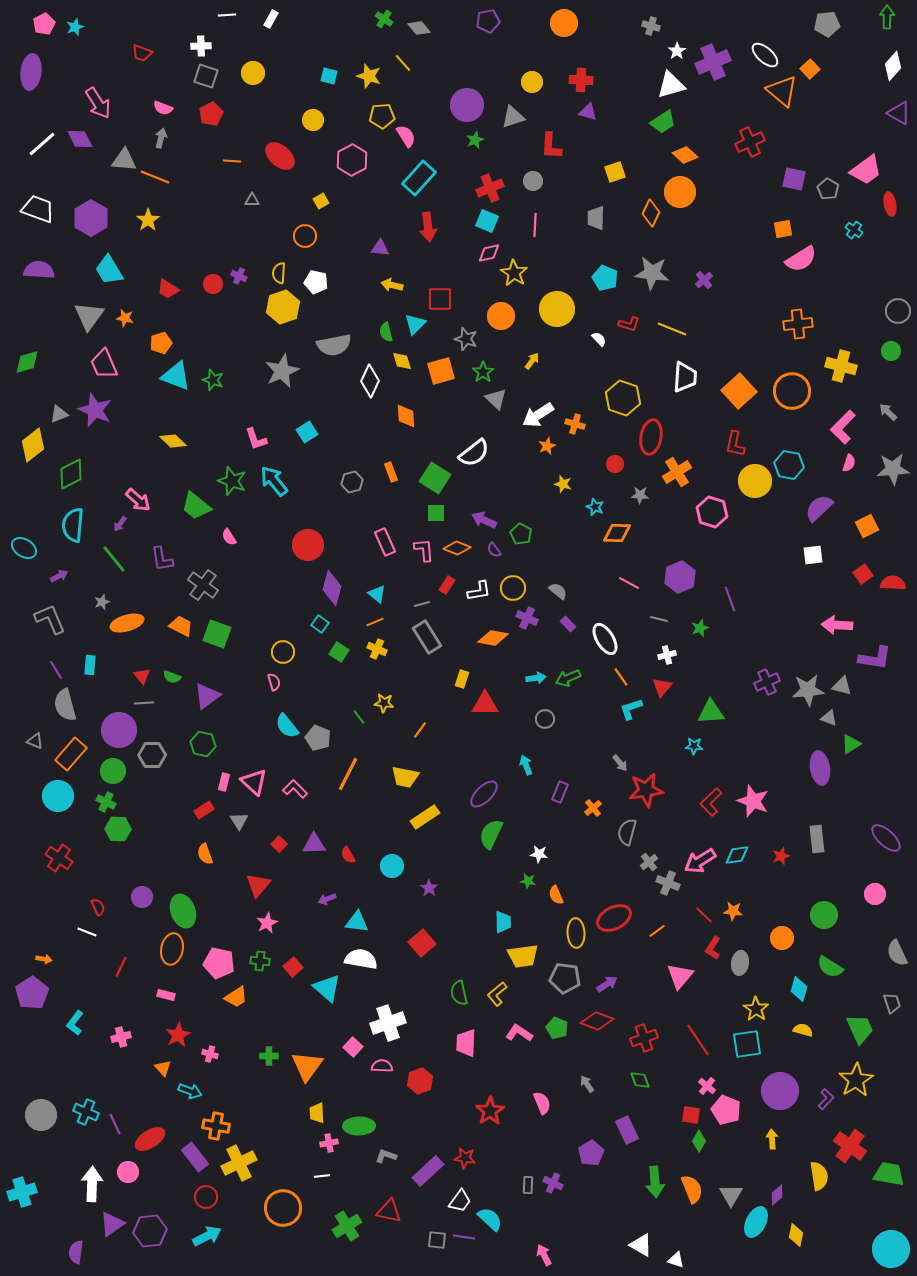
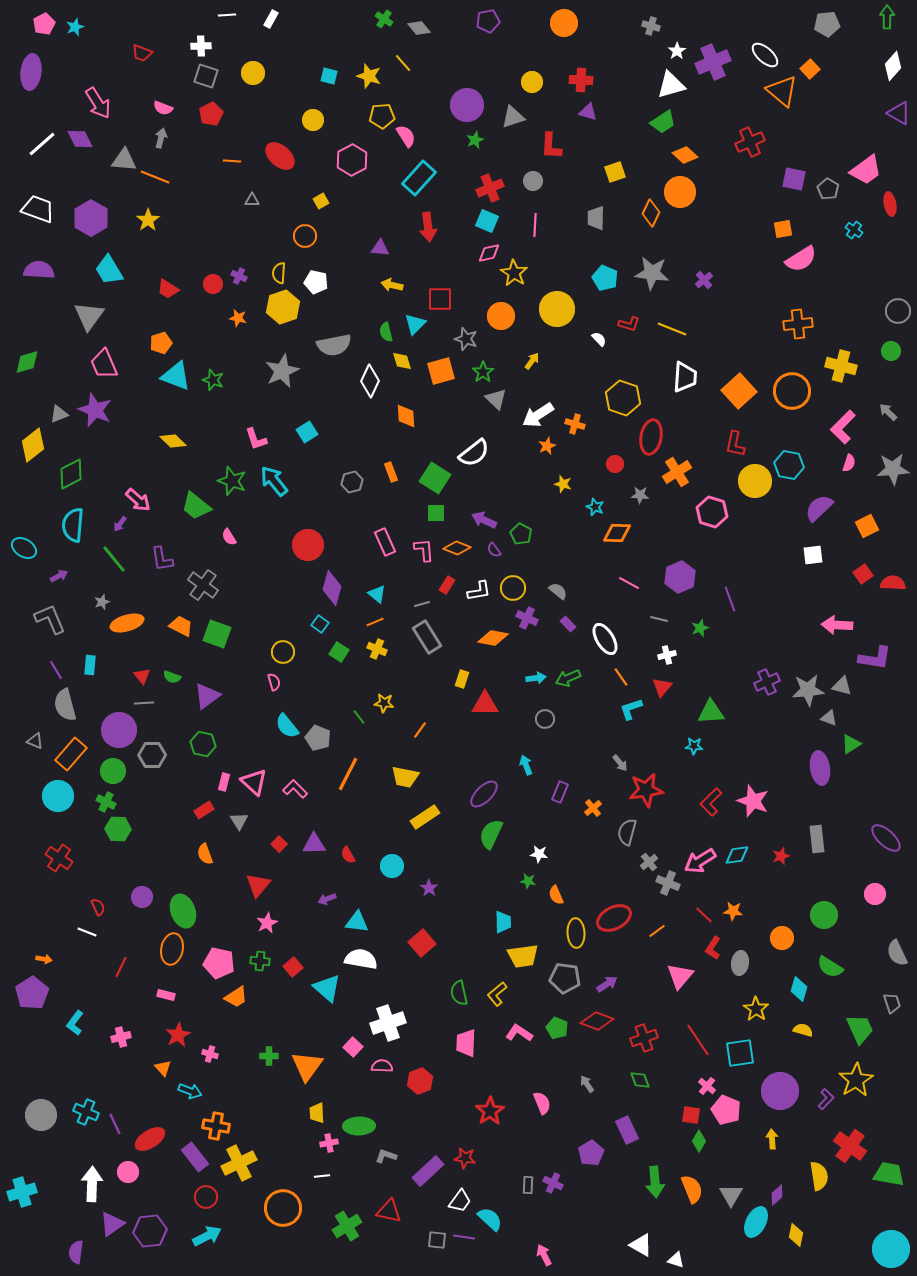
orange star at (125, 318): moved 113 px right
cyan square at (747, 1044): moved 7 px left, 9 px down
